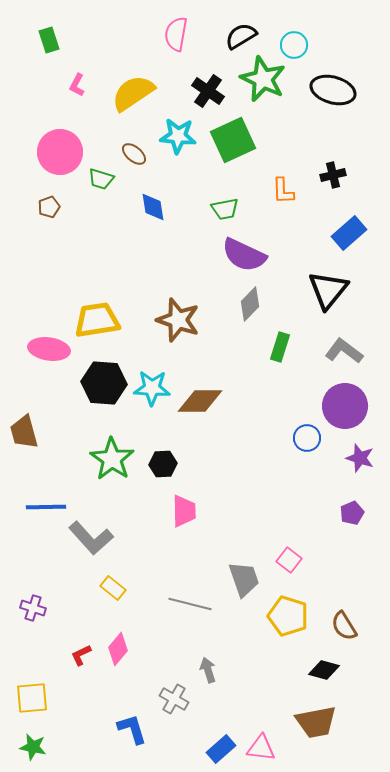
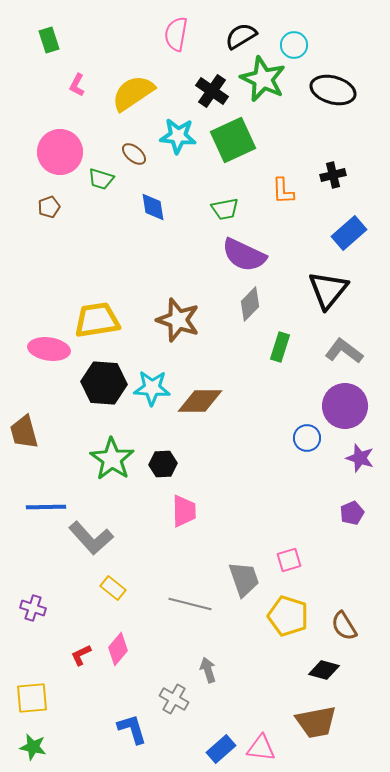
black cross at (208, 91): moved 4 px right
pink square at (289, 560): rotated 35 degrees clockwise
